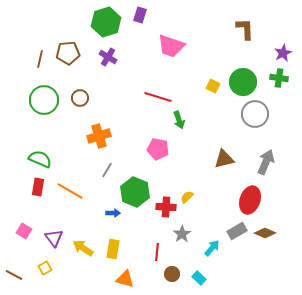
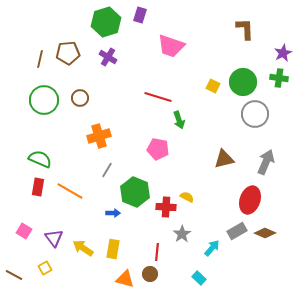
yellow semicircle at (187, 197): rotated 72 degrees clockwise
brown circle at (172, 274): moved 22 px left
